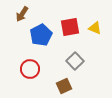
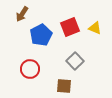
red square: rotated 12 degrees counterclockwise
brown square: rotated 28 degrees clockwise
